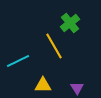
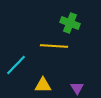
green cross: rotated 30 degrees counterclockwise
yellow line: rotated 56 degrees counterclockwise
cyan line: moved 2 px left, 4 px down; rotated 20 degrees counterclockwise
